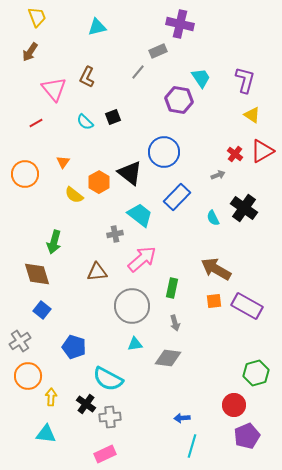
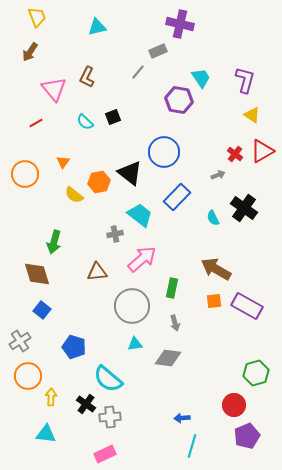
orange hexagon at (99, 182): rotated 20 degrees clockwise
cyan semicircle at (108, 379): rotated 12 degrees clockwise
